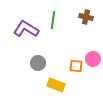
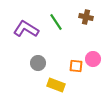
green line: moved 3 px right, 2 px down; rotated 42 degrees counterclockwise
